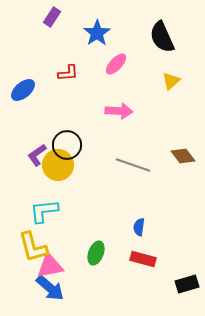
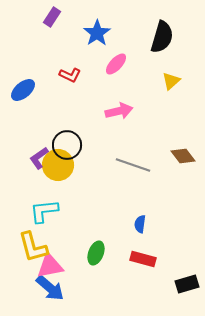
black semicircle: rotated 140 degrees counterclockwise
red L-shape: moved 2 px right, 2 px down; rotated 30 degrees clockwise
pink arrow: rotated 16 degrees counterclockwise
purple L-shape: moved 2 px right, 3 px down
blue semicircle: moved 1 px right, 3 px up
